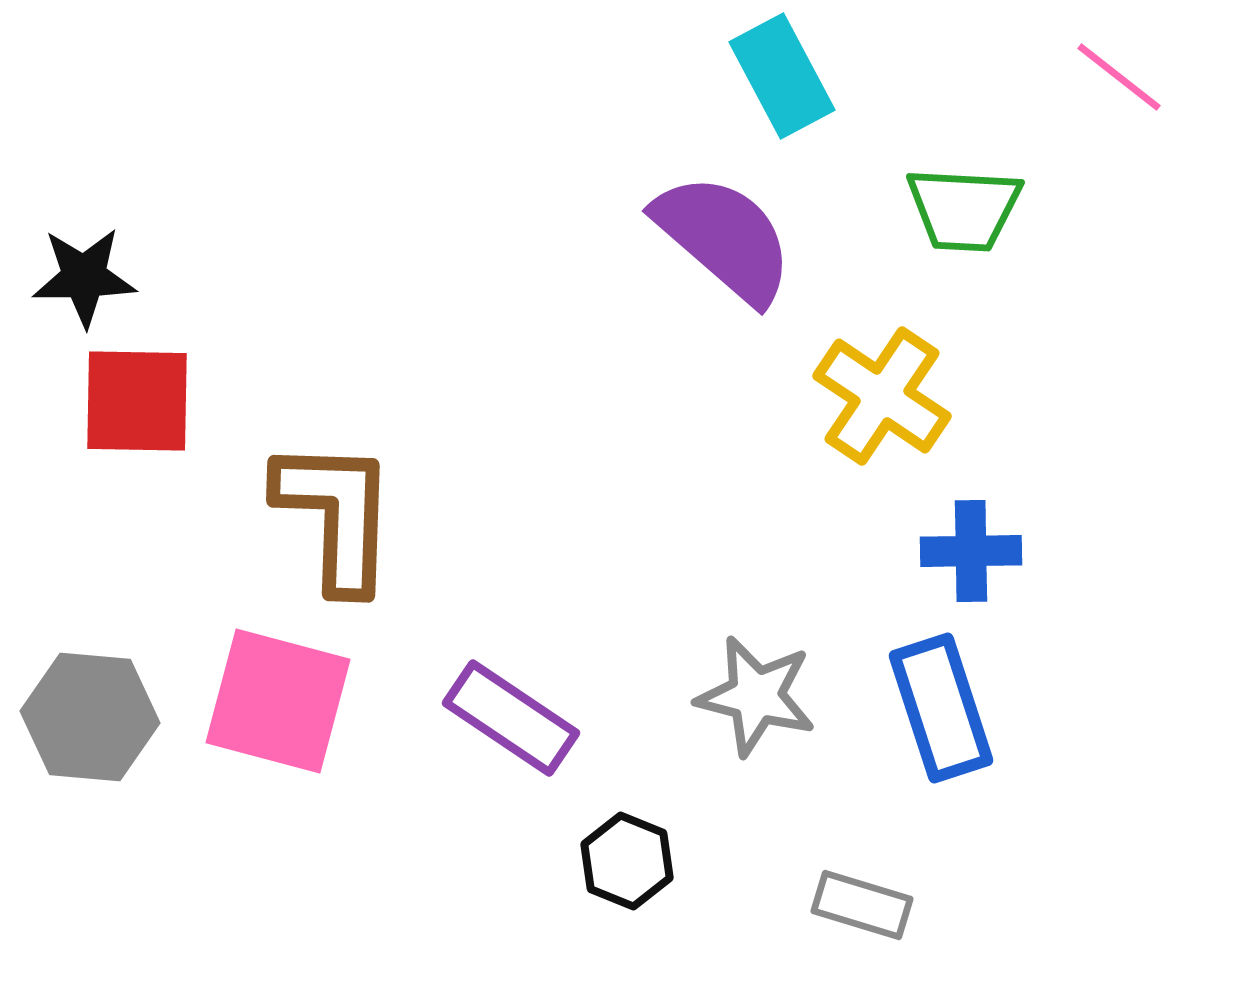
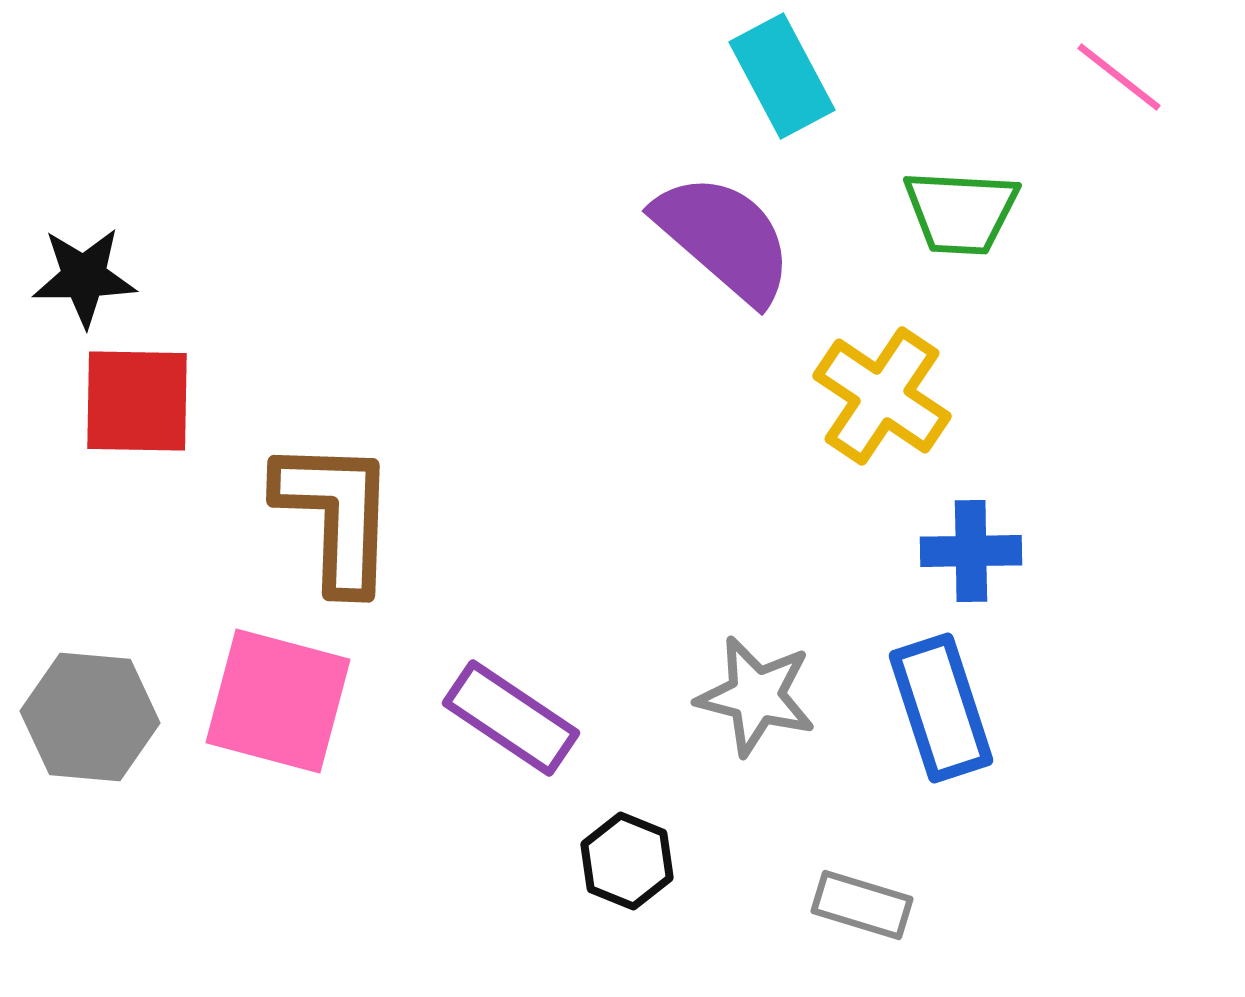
green trapezoid: moved 3 px left, 3 px down
